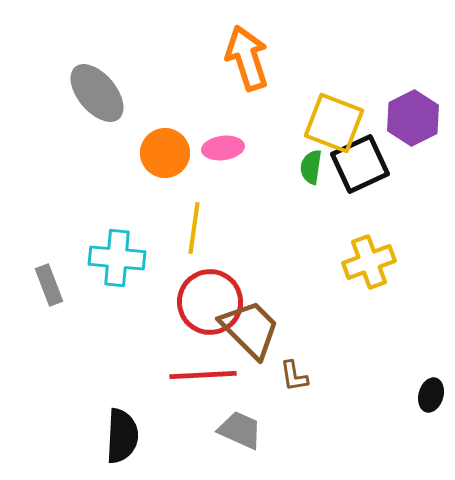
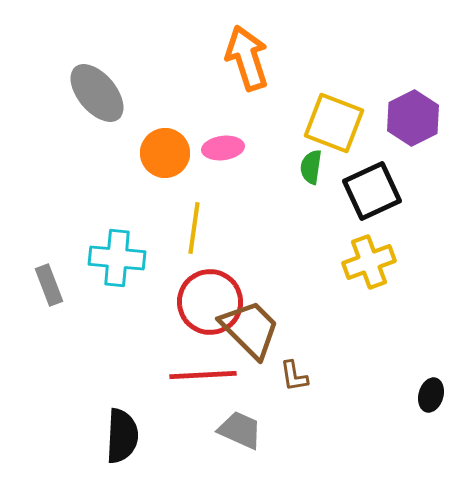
black square: moved 12 px right, 27 px down
